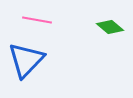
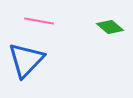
pink line: moved 2 px right, 1 px down
